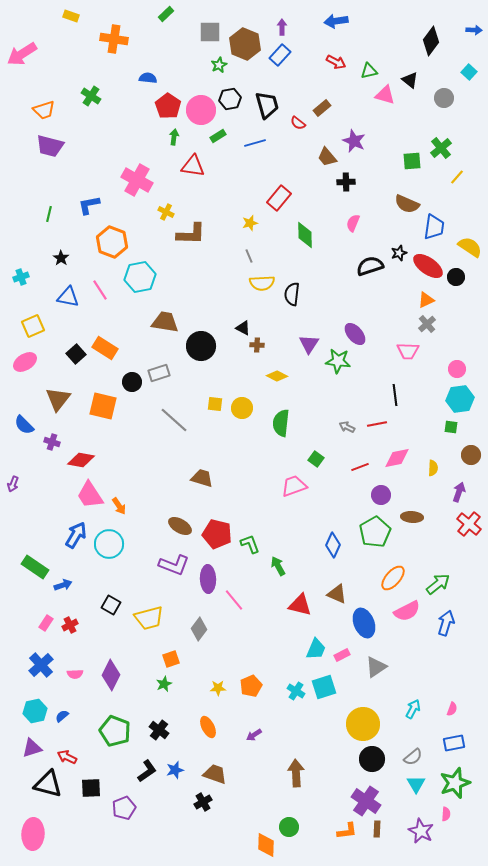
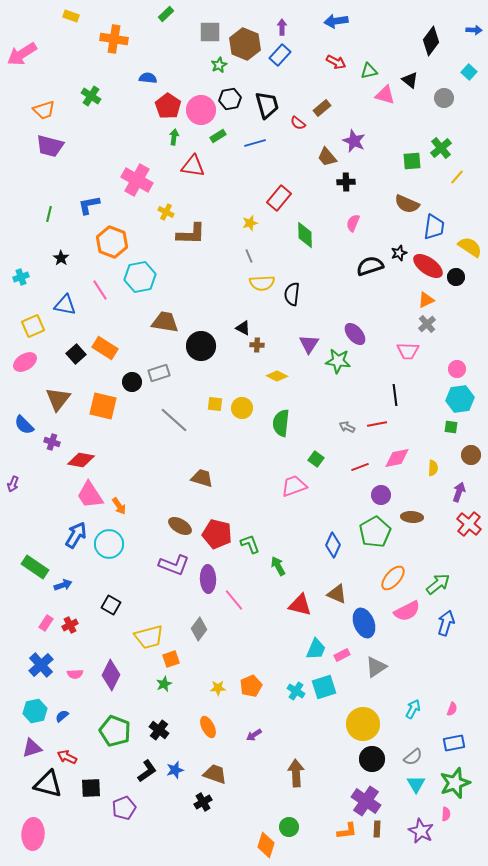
blue triangle at (68, 297): moved 3 px left, 8 px down
yellow trapezoid at (149, 618): moved 19 px down
orange diamond at (266, 845): rotated 15 degrees clockwise
